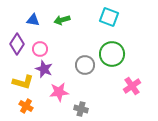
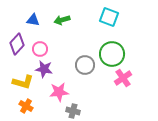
purple diamond: rotated 10 degrees clockwise
purple star: rotated 12 degrees counterclockwise
pink cross: moved 9 px left, 8 px up
gray cross: moved 8 px left, 2 px down
